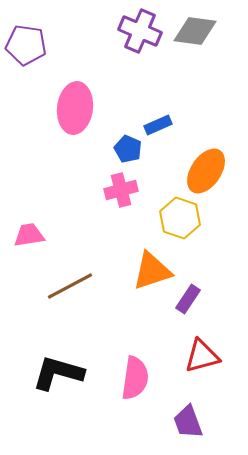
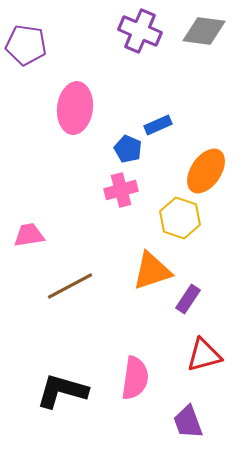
gray diamond: moved 9 px right
red triangle: moved 2 px right, 1 px up
black L-shape: moved 4 px right, 18 px down
